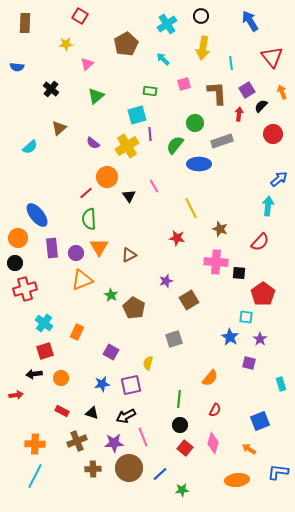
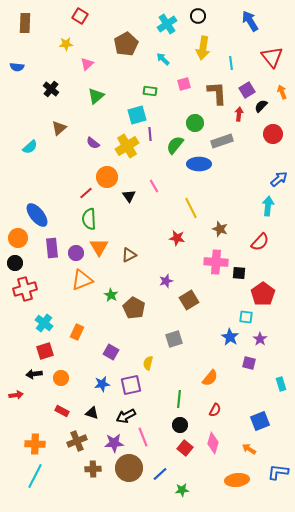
black circle at (201, 16): moved 3 px left
